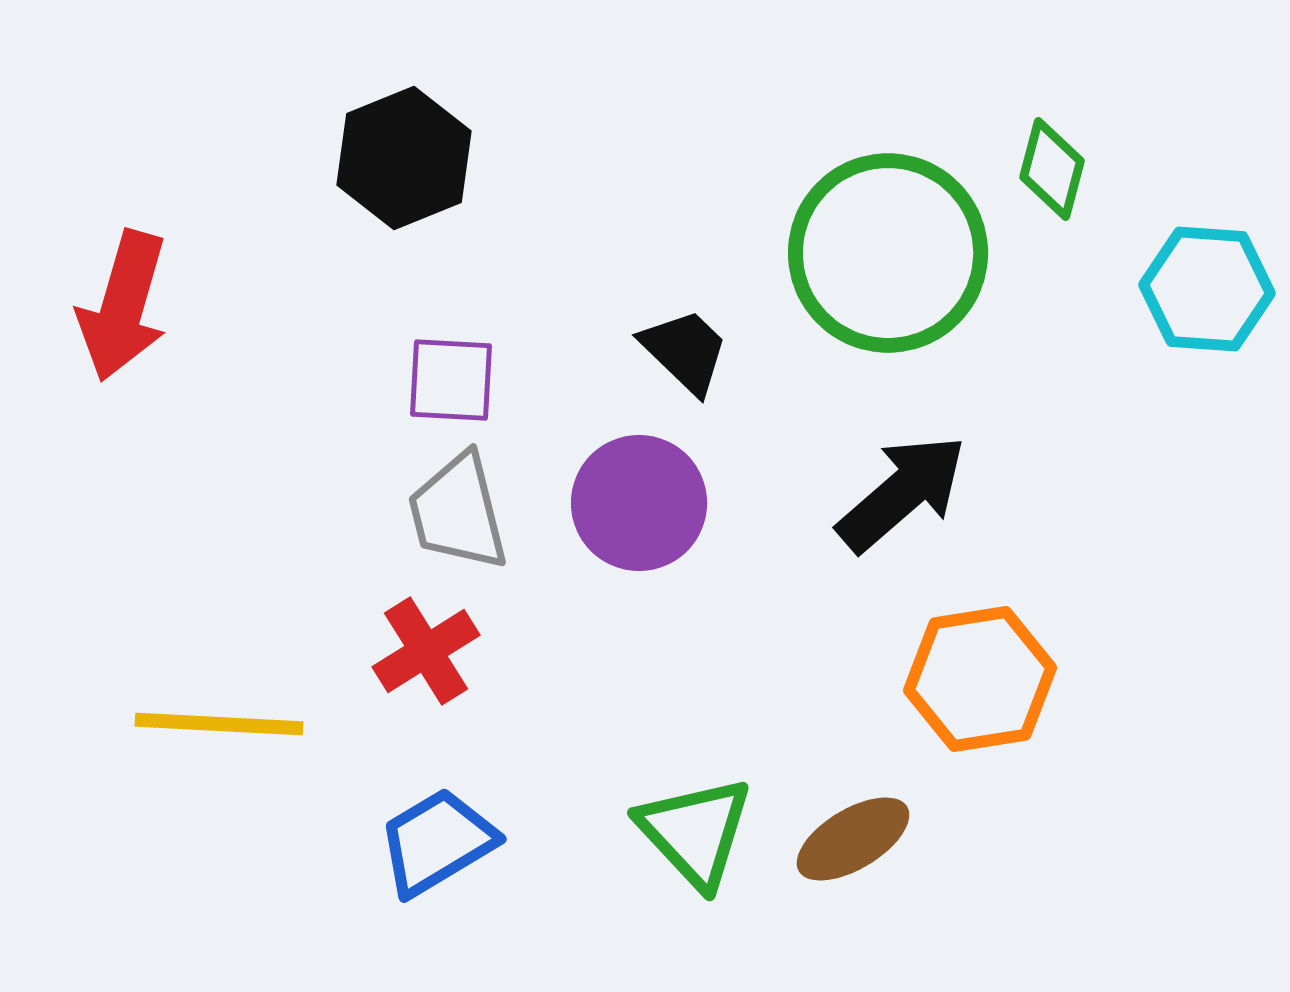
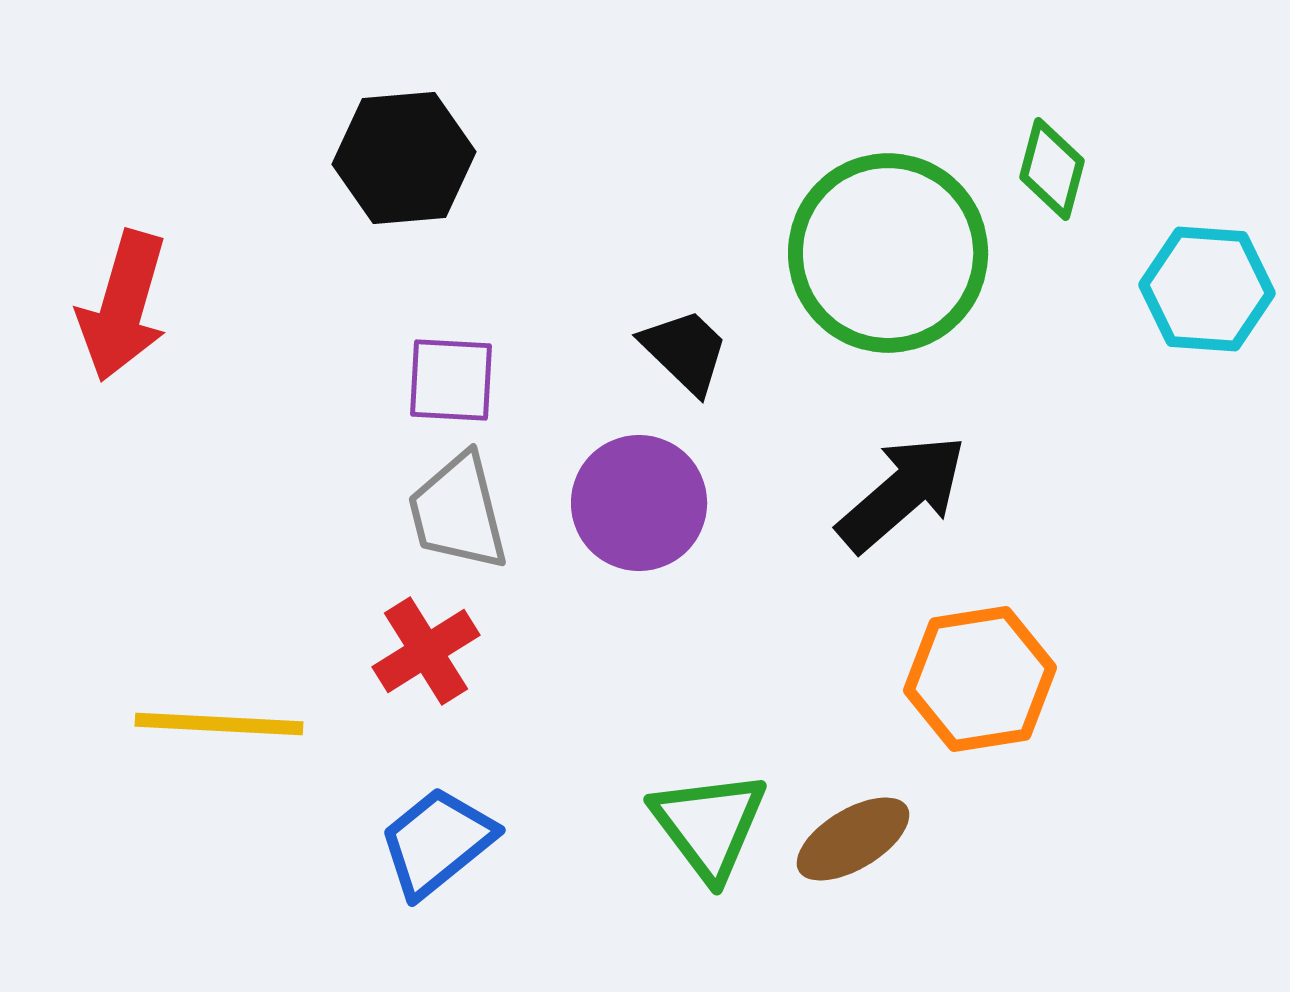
black hexagon: rotated 17 degrees clockwise
green triangle: moved 14 px right, 7 px up; rotated 6 degrees clockwise
blue trapezoid: rotated 8 degrees counterclockwise
